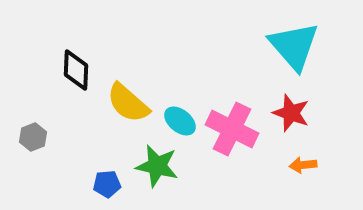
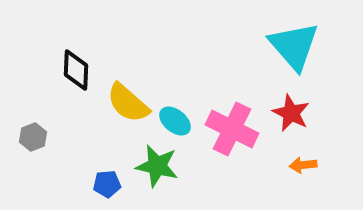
red star: rotated 6 degrees clockwise
cyan ellipse: moved 5 px left
